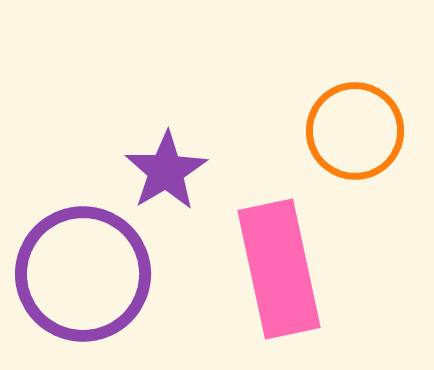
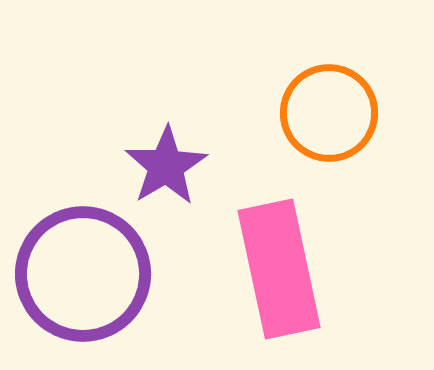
orange circle: moved 26 px left, 18 px up
purple star: moved 5 px up
